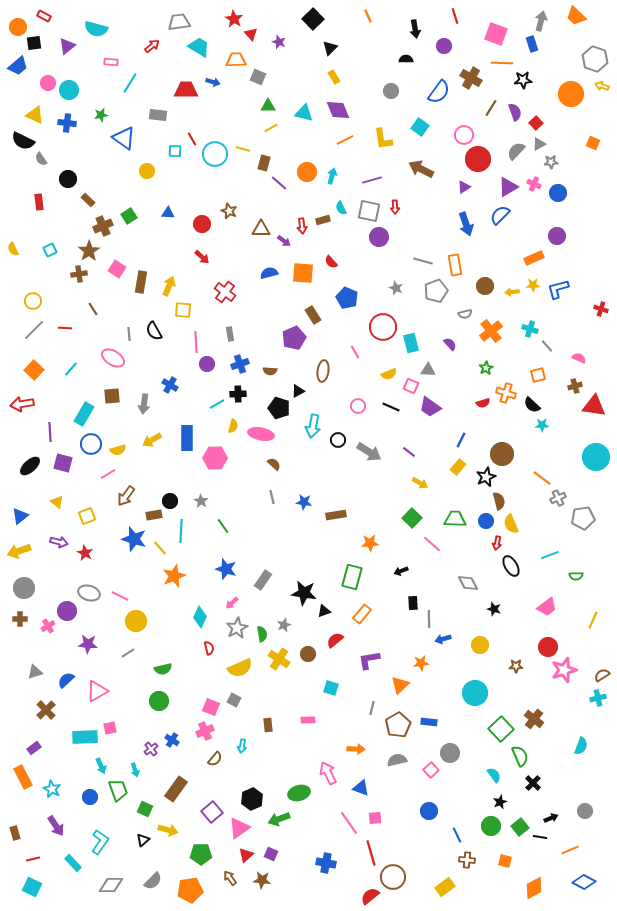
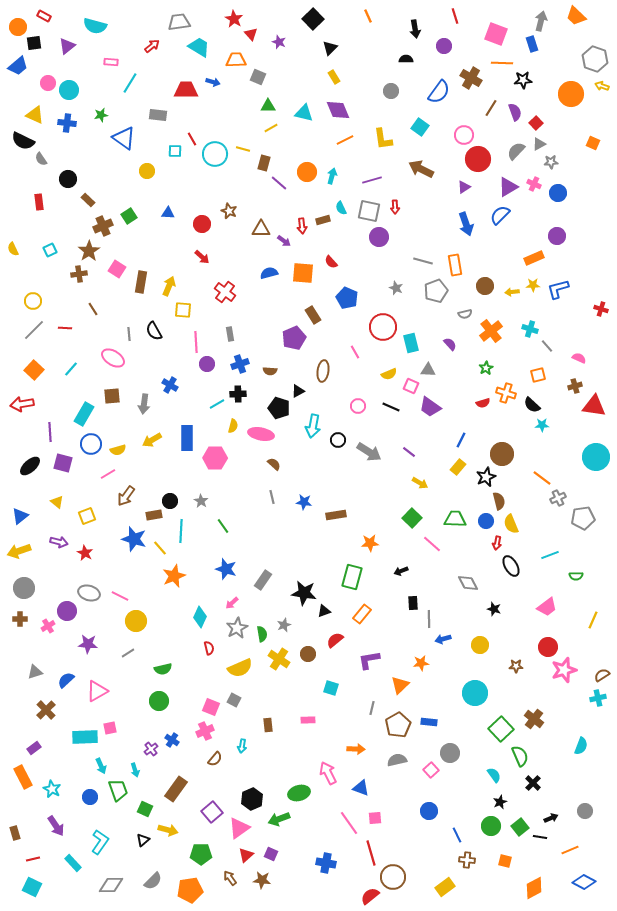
cyan semicircle at (96, 29): moved 1 px left, 3 px up
